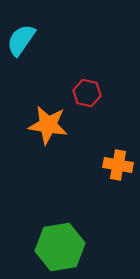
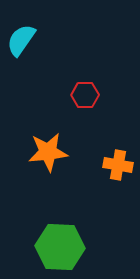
red hexagon: moved 2 px left, 2 px down; rotated 12 degrees counterclockwise
orange star: moved 27 px down; rotated 15 degrees counterclockwise
green hexagon: rotated 12 degrees clockwise
